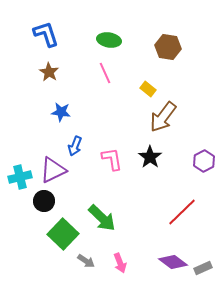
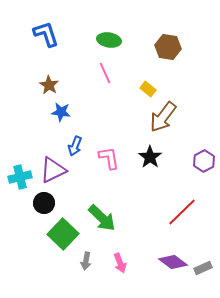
brown star: moved 13 px down
pink L-shape: moved 3 px left, 1 px up
black circle: moved 2 px down
gray arrow: rotated 66 degrees clockwise
